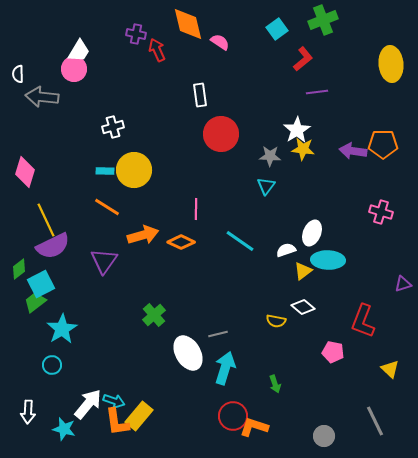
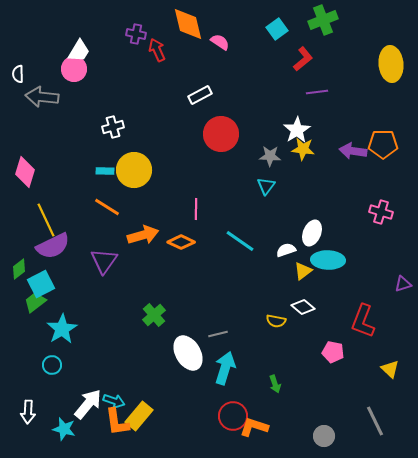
white rectangle at (200, 95): rotated 70 degrees clockwise
